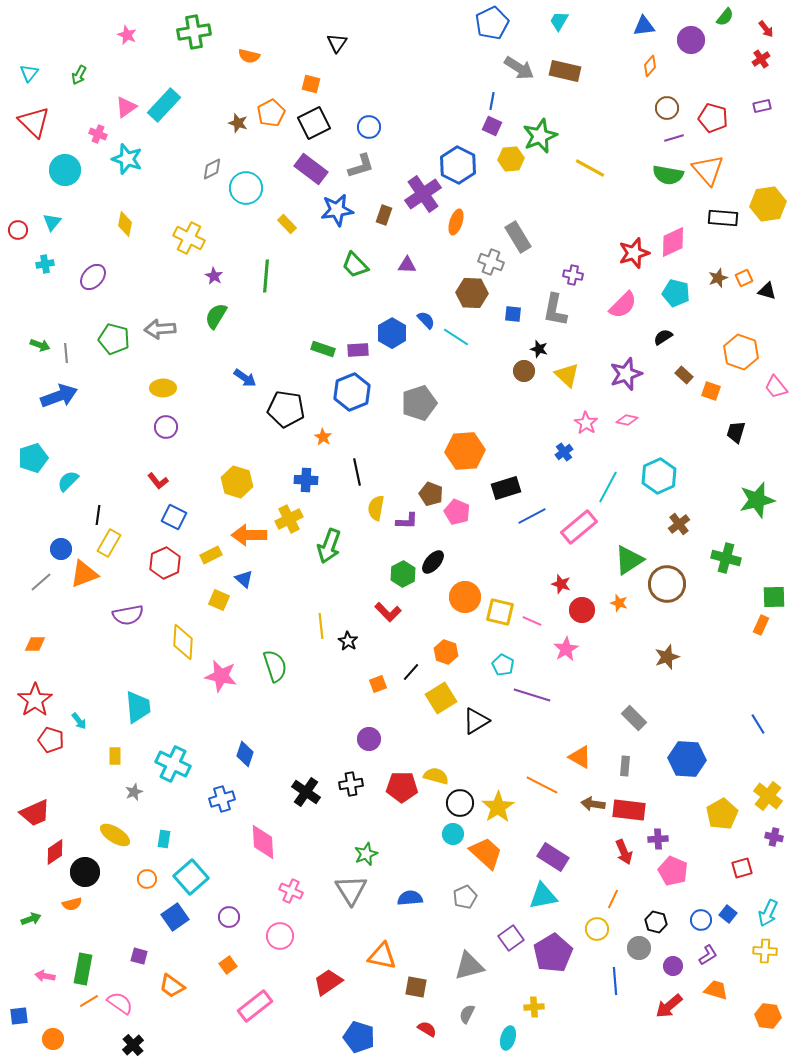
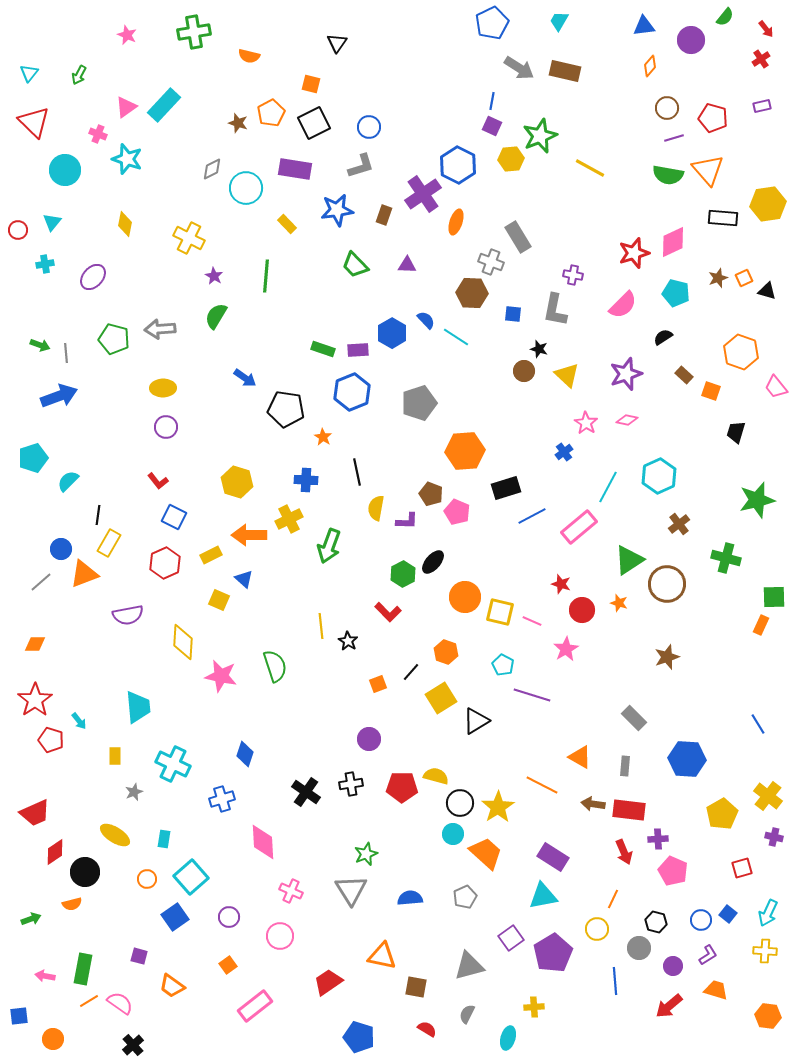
purple rectangle at (311, 169): moved 16 px left; rotated 28 degrees counterclockwise
